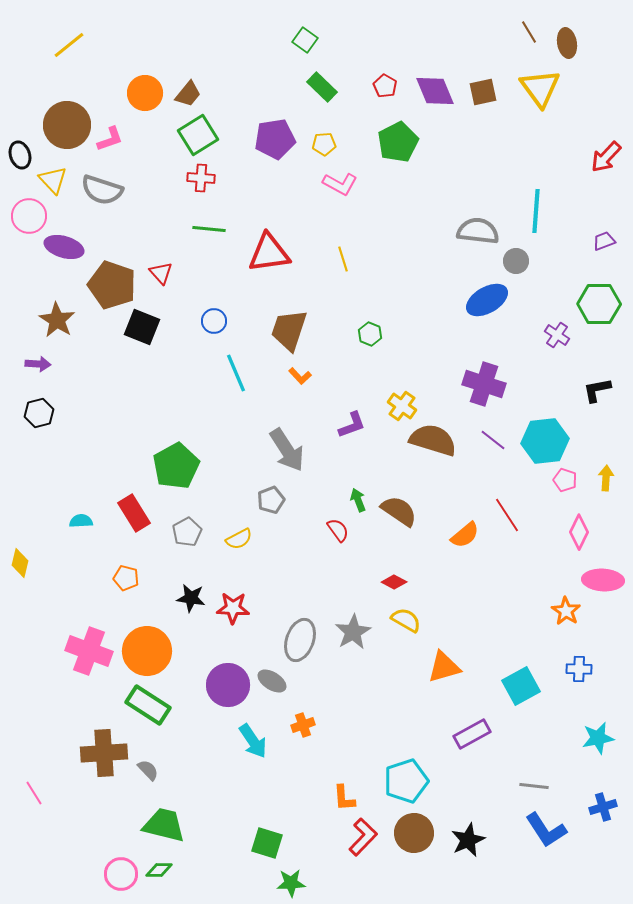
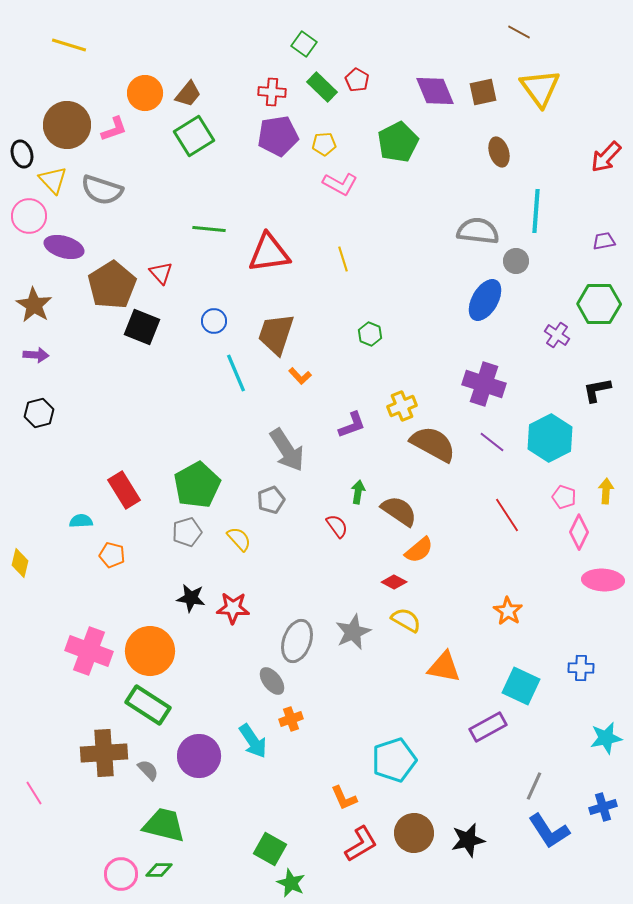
brown line at (529, 32): moved 10 px left; rotated 30 degrees counterclockwise
green square at (305, 40): moved 1 px left, 4 px down
brown ellipse at (567, 43): moved 68 px left, 109 px down; rotated 8 degrees counterclockwise
yellow line at (69, 45): rotated 56 degrees clockwise
red pentagon at (385, 86): moved 28 px left, 6 px up
green square at (198, 135): moved 4 px left, 1 px down
pink L-shape at (110, 139): moved 4 px right, 10 px up
purple pentagon at (275, 139): moved 3 px right, 3 px up
black ellipse at (20, 155): moved 2 px right, 1 px up
red cross at (201, 178): moved 71 px right, 86 px up
purple trapezoid at (604, 241): rotated 10 degrees clockwise
brown pentagon at (112, 285): rotated 21 degrees clockwise
blue ellipse at (487, 300): moved 2 px left; rotated 30 degrees counterclockwise
brown star at (57, 320): moved 23 px left, 15 px up
brown trapezoid at (289, 330): moved 13 px left, 4 px down
purple arrow at (38, 364): moved 2 px left, 9 px up
yellow cross at (402, 406): rotated 32 degrees clockwise
brown semicircle at (433, 440): moved 4 px down; rotated 12 degrees clockwise
purple line at (493, 440): moved 1 px left, 2 px down
cyan hexagon at (545, 441): moved 5 px right, 3 px up; rotated 21 degrees counterclockwise
green pentagon at (176, 466): moved 21 px right, 19 px down
yellow arrow at (606, 478): moved 13 px down
pink pentagon at (565, 480): moved 1 px left, 17 px down
green arrow at (358, 500): moved 8 px up; rotated 30 degrees clockwise
red rectangle at (134, 513): moved 10 px left, 23 px up
red semicircle at (338, 530): moved 1 px left, 4 px up
gray pentagon at (187, 532): rotated 12 degrees clockwise
orange semicircle at (465, 535): moved 46 px left, 15 px down
yellow semicircle at (239, 539): rotated 104 degrees counterclockwise
orange pentagon at (126, 578): moved 14 px left, 23 px up
orange star at (566, 611): moved 58 px left
gray star at (353, 632): rotated 6 degrees clockwise
gray ellipse at (300, 640): moved 3 px left, 1 px down
orange circle at (147, 651): moved 3 px right
orange triangle at (444, 667): rotated 27 degrees clockwise
blue cross at (579, 669): moved 2 px right, 1 px up
gray ellipse at (272, 681): rotated 20 degrees clockwise
purple circle at (228, 685): moved 29 px left, 71 px down
cyan square at (521, 686): rotated 36 degrees counterclockwise
orange cross at (303, 725): moved 12 px left, 6 px up
purple rectangle at (472, 734): moved 16 px right, 7 px up
cyan star at (598, 738): moved 8 px right
cyan pentagon at (406, 781): moved 12 px left, 21 px up
gray line at (534, 786): rotated 72 degrees counterclockwise
orange L-shape at (344, 798): rotated 20 degrees counterclockwise
blue L-shape at (546, 830): moved 3 px right, 1 px down
red L-shape at (363, 837): moved 2 px left, 7 px down; rotated 15 degrees clockwise
black star at (468, 840): rotated 12 degrees clockwise
green square at (267, 843): moved 3 px right, 6 px down; rotated 12 degrees clockwise
green star at (291, 883): rotated 28 degrees clockwise
